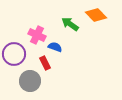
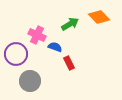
orange diamond: moved 3 px right, 2 px down
green arrow: rotated 114 degrees clockwise
purple circle: moved 2 px right
red rectangle: moved 24 px right
